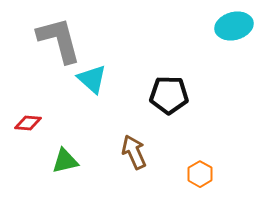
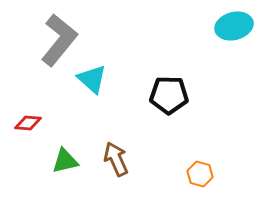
gray L-shape: rotated 54 degrees clockwise
brown arrow: moved 18 px left, 7 px down
orange hexagon: rotated 15 degrees counterclockwise
